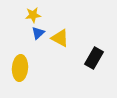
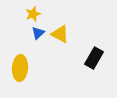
yellow star: moved 1 px up; rotated 14 degrees counterclockwise
yellow triangle: moved 4 px up
